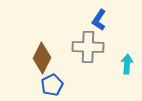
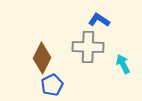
blue L-shape: rotated 90 degrees clockwise
cyan arrow: moved 4 px left; rotated 30 degrees counterclockwise
